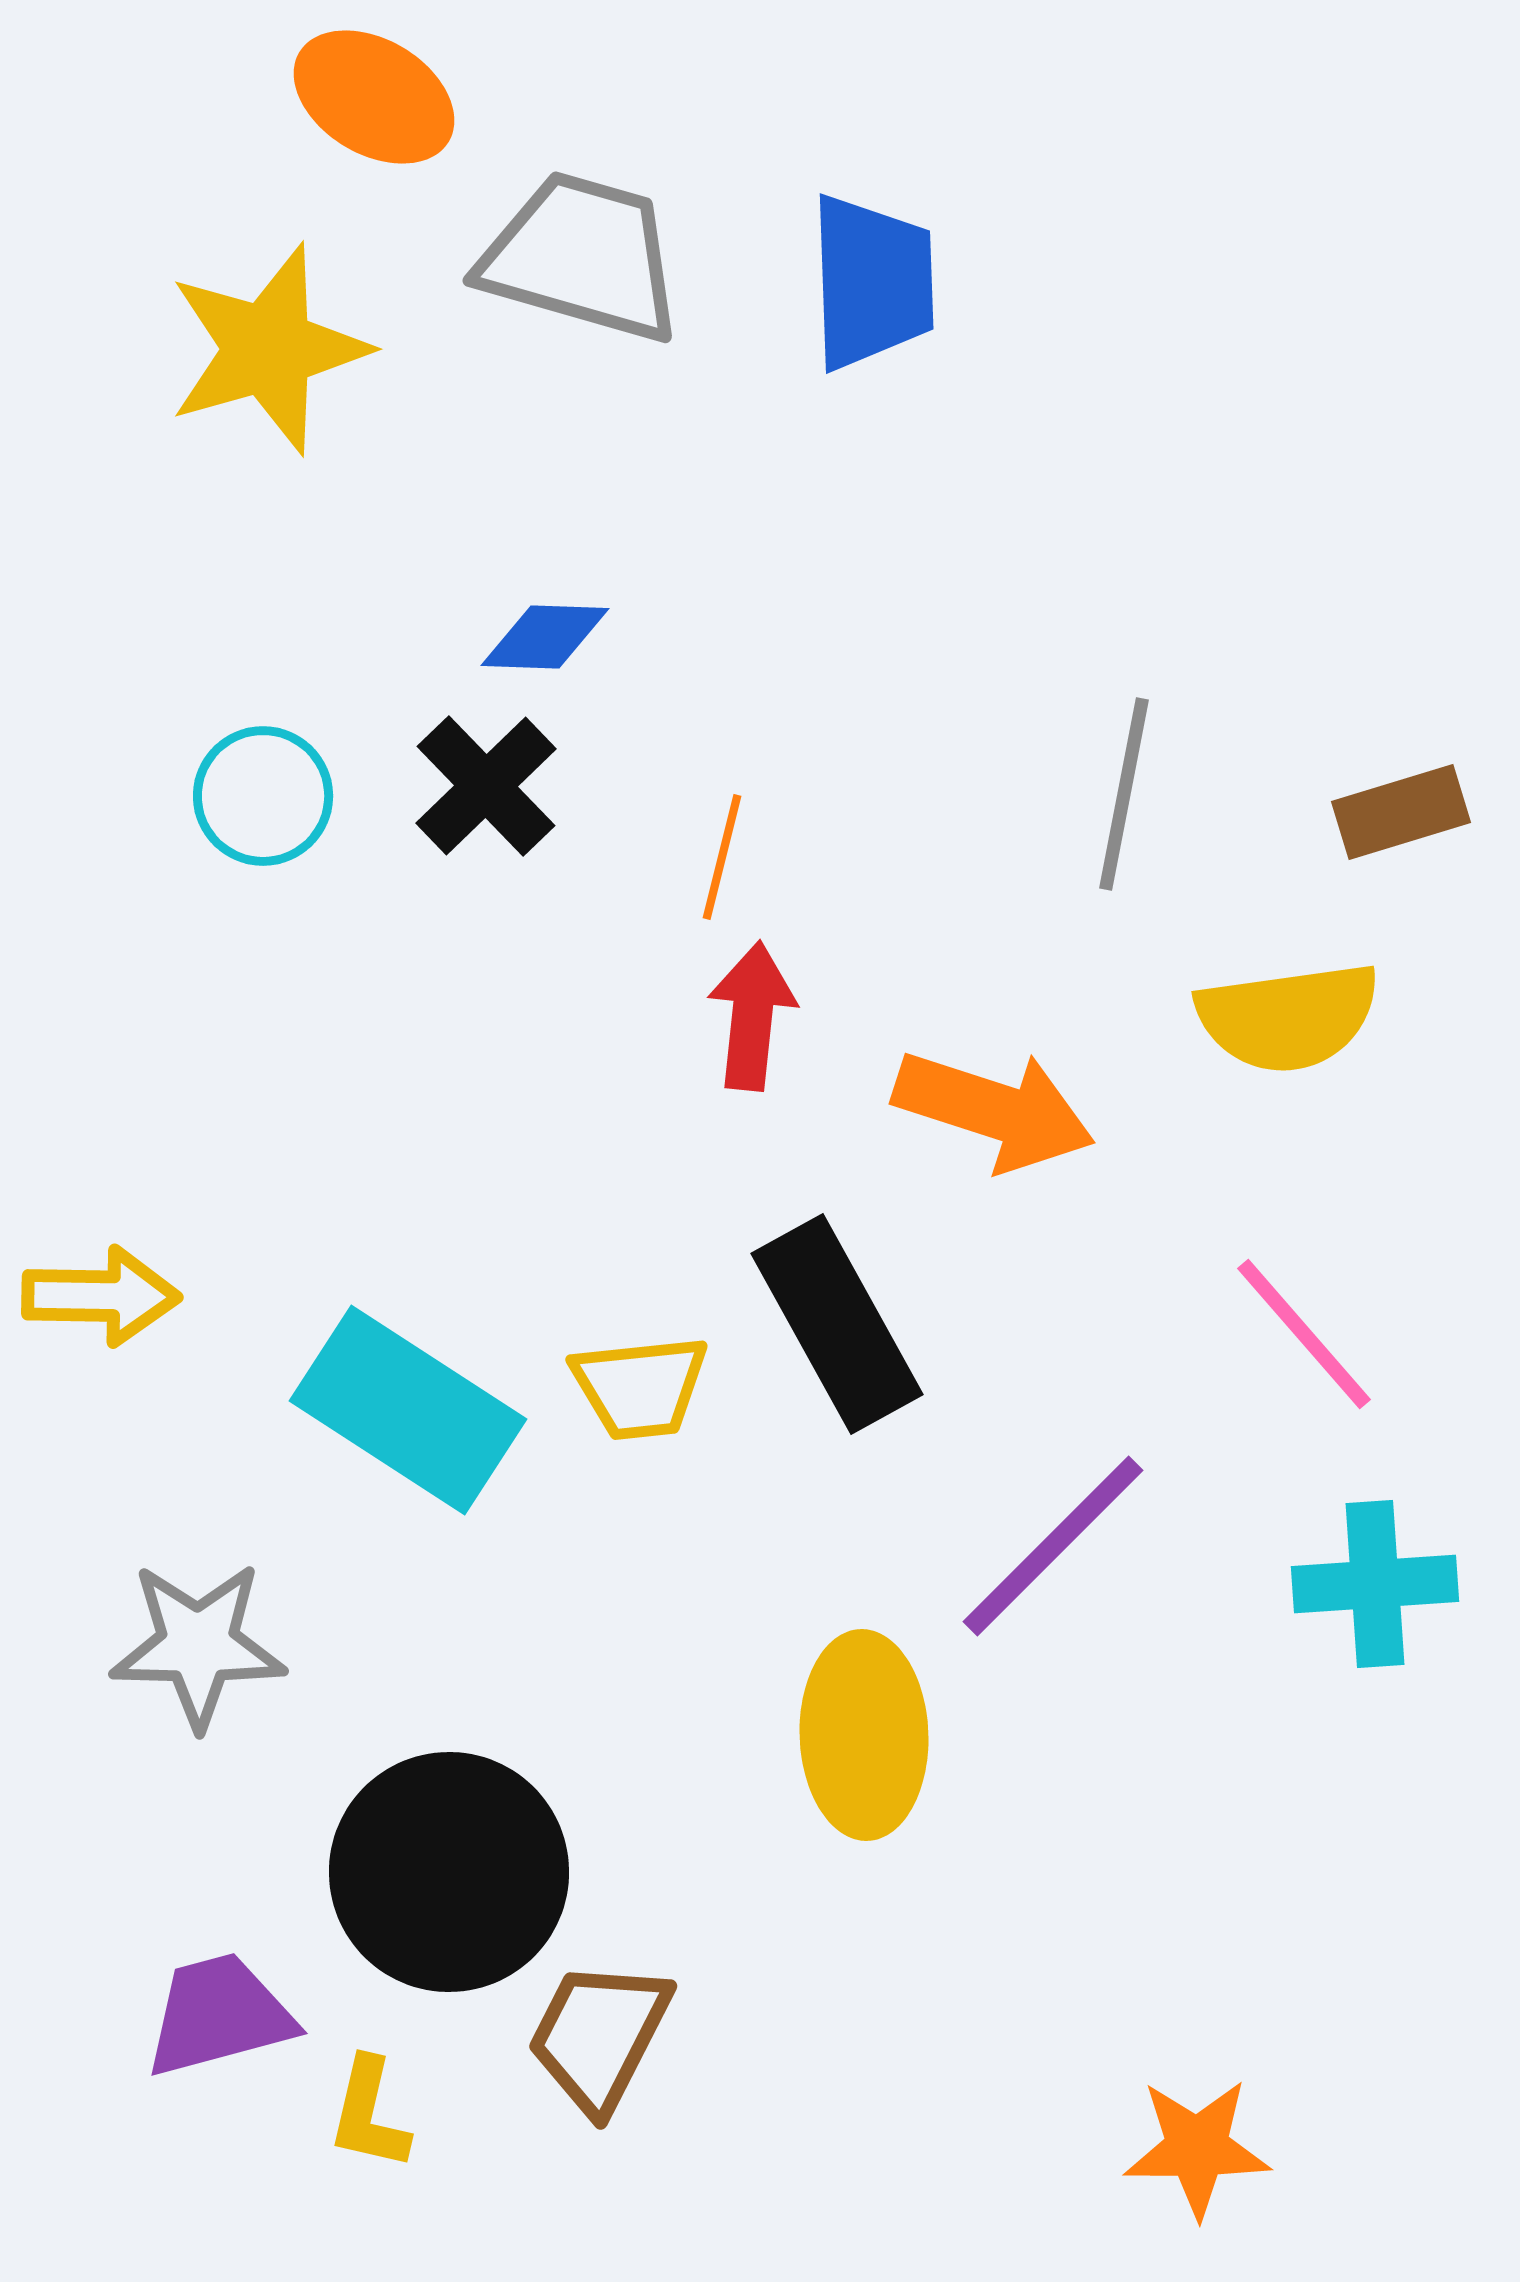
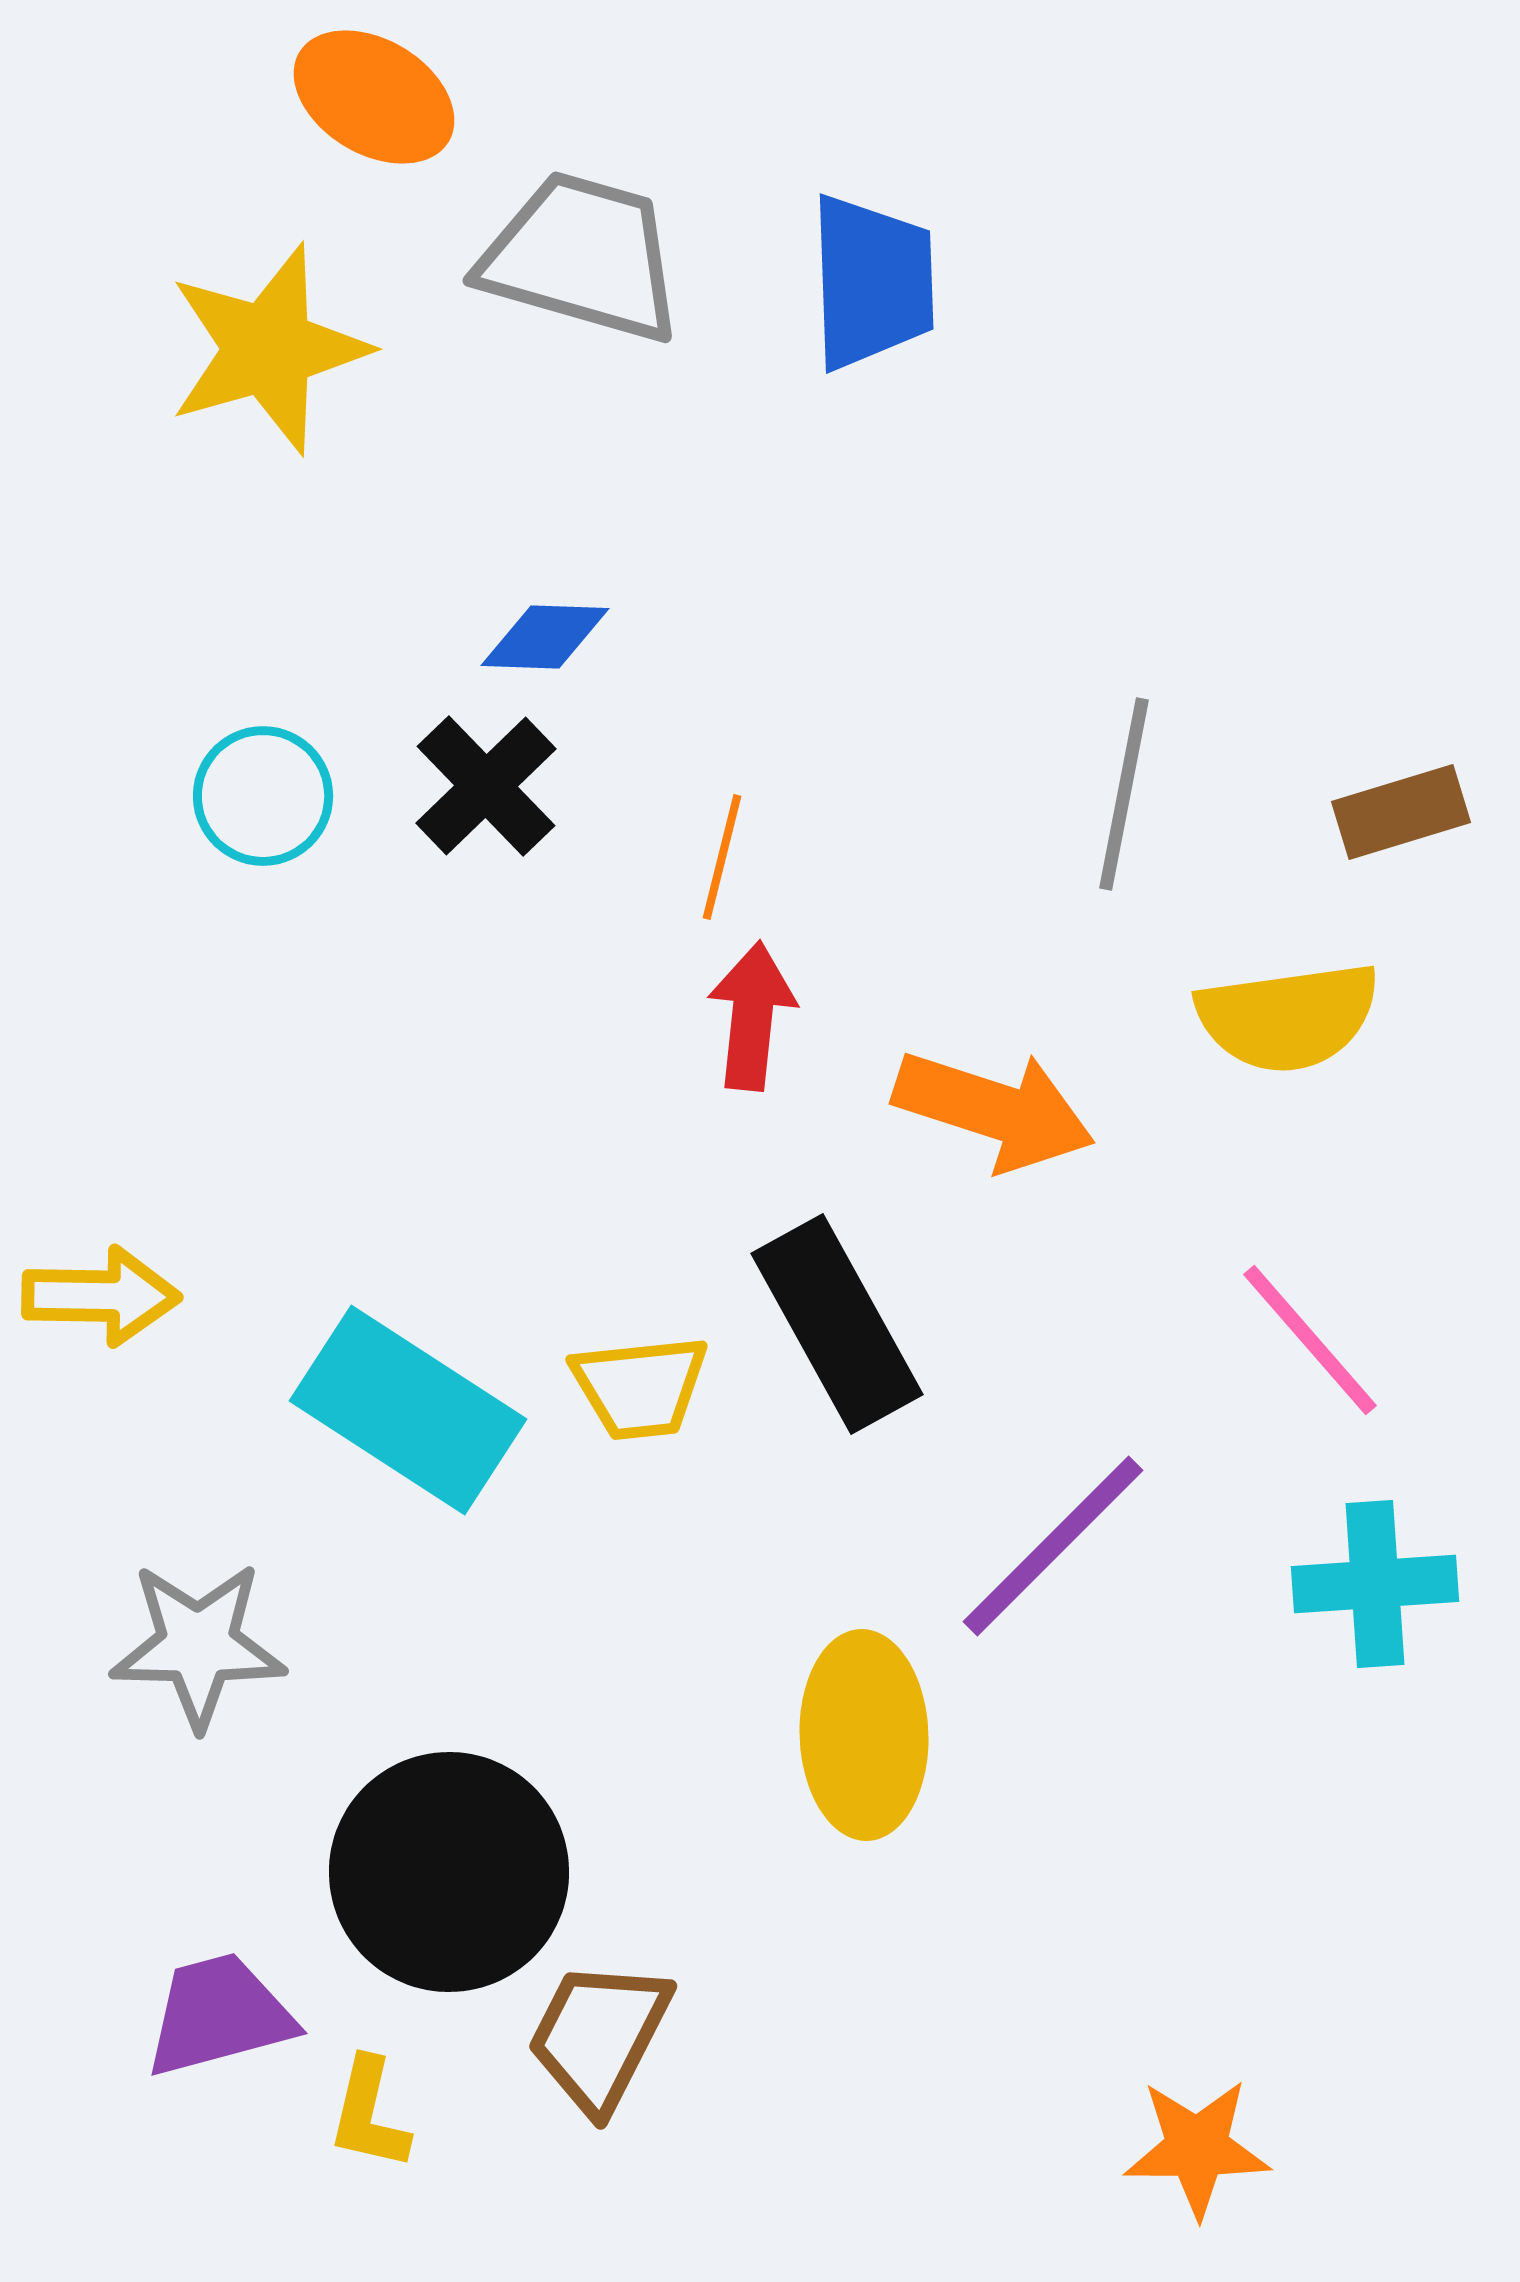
pink line: moved 6 px right, 6 px down
